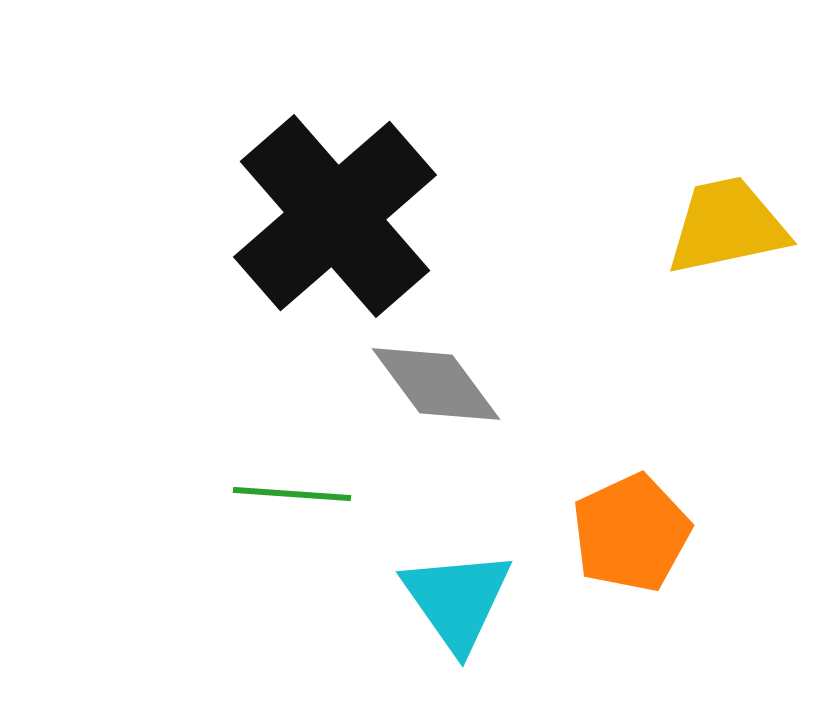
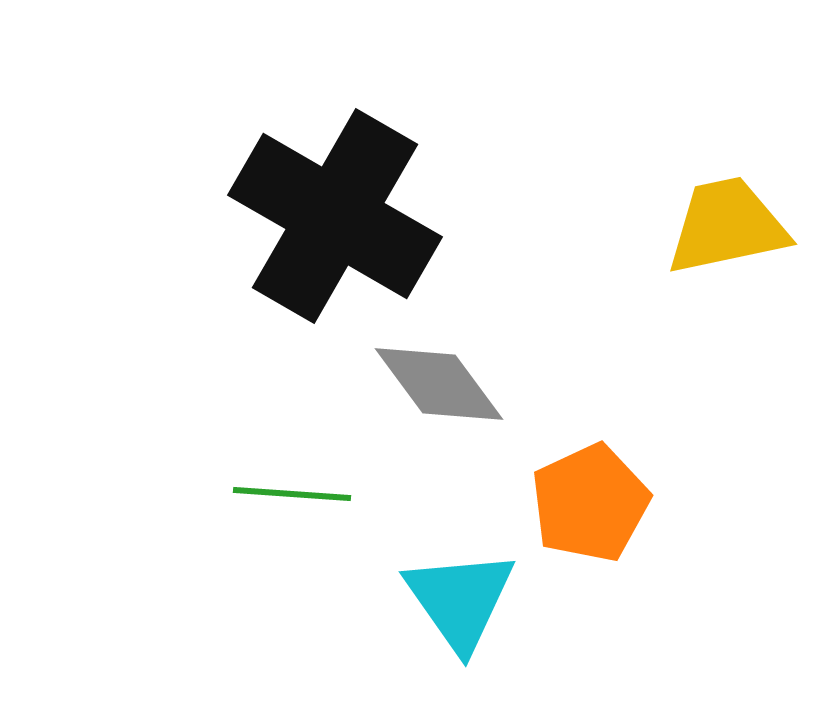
black cross: rotated 19 degrees counterclockwise
gray diamond: moved 3 px right
orange pentagon: moved 41 px left, 30 px up
cyan triangle: moved 3 px right
